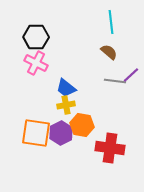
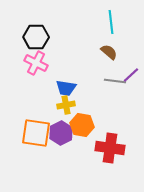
blue trapezoid: rotated 30 degrees counterclockwise
